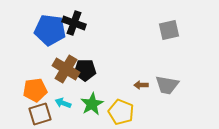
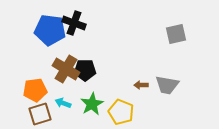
gray square: moved 7 px right, 4 px down
